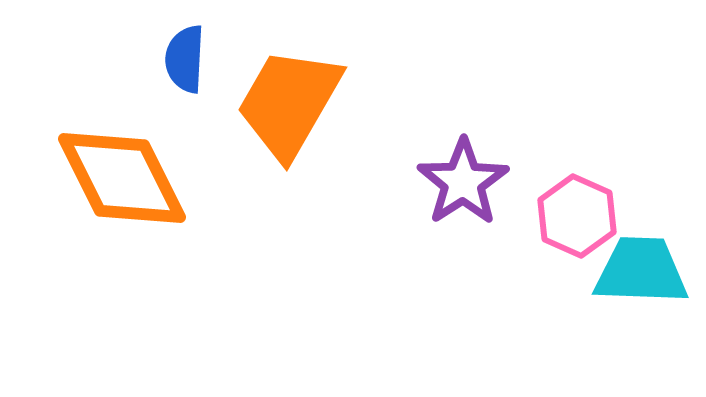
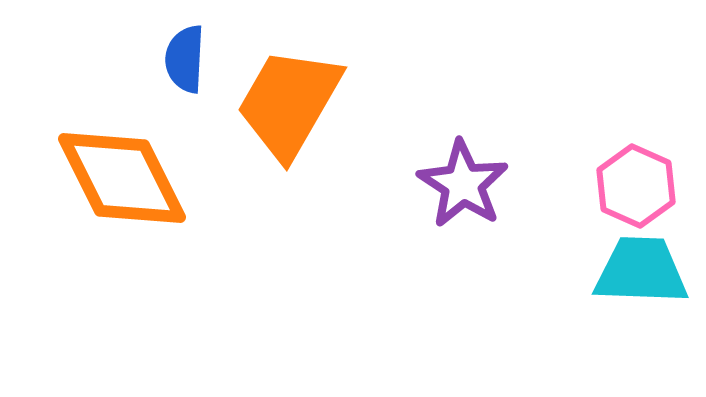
purple star: moved 2 px down; rotated 6 degrees counterclockwise
pink hexagon: moved 59 px right, 30 px up
